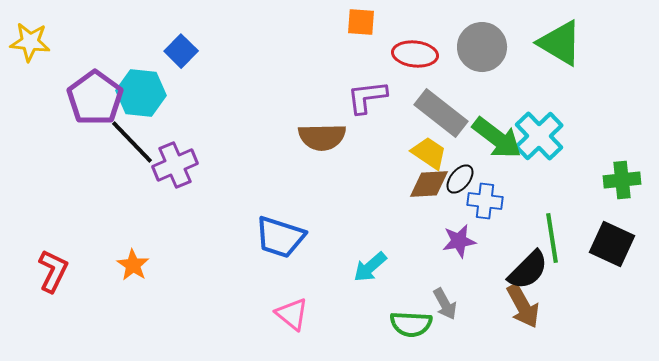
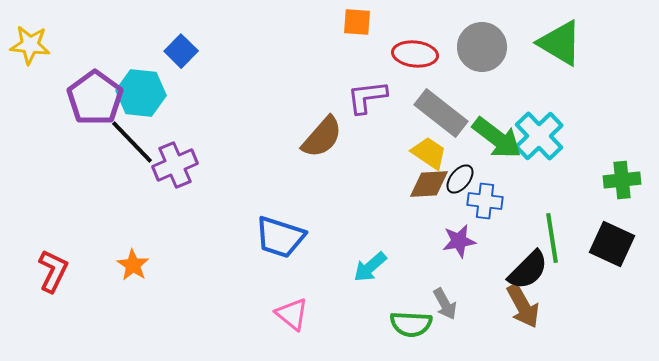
orange square: moved 4 px left
yellow star: moved 3 px down
brown semicircle: rotated 48 degrees counterclockwise
